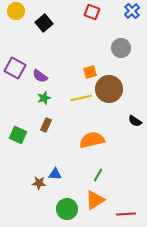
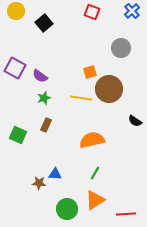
yellow line: rotated 20 degrees clockwise
green line: moved 3 px left, 2 px up
